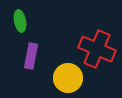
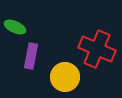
green ellipse: moved 5 px left, 6 px down; rotated 55 degrees counterclockwise
yellow circle: moved 3 px left, 1 px up
